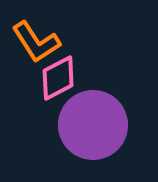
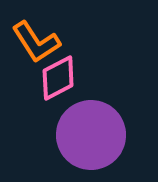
purple circle: moved 2 px left, 10 px down
